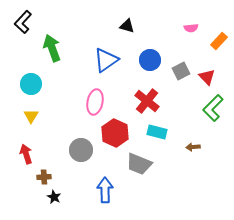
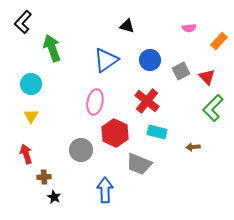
pink semicircle: moved 2 px left
